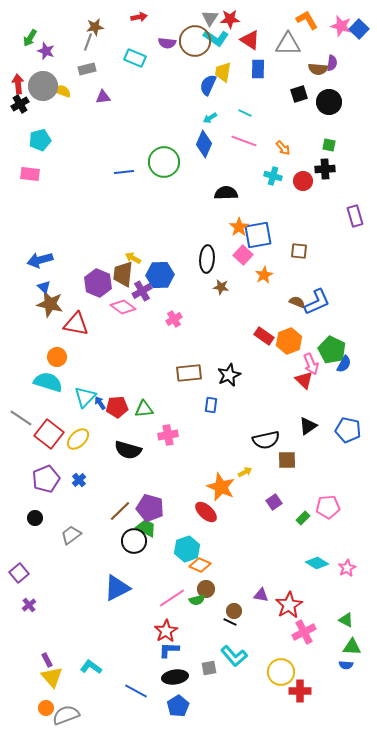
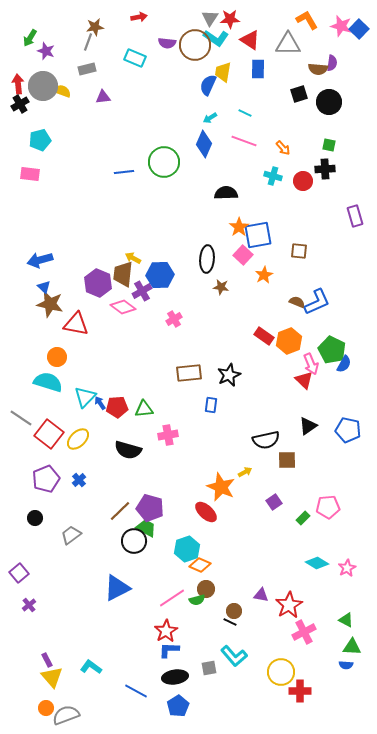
brown circle at (195, 41): moved 4 px down
